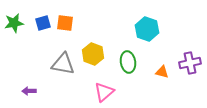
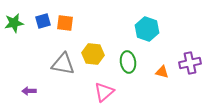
blue square: moved 2 px up
yellow hexagon: rotated 15 degrees counterclockwise
